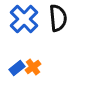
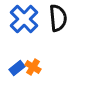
orange cross: rotated 21 degrees counterclockwise
